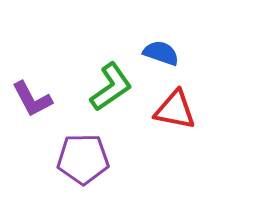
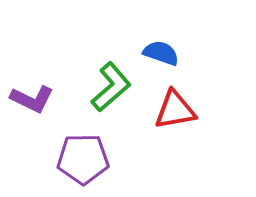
green L-shape: rotated 6 degrees counterclockwise
purple L-shape: rotated 36 degrees counterclockwise
red triangle: rotated 21 degrees counterclockwise
